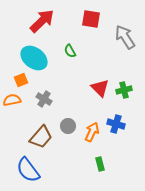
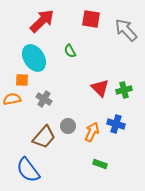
gray arrow: moved 1 px right, 7 px up; rotated 10 degrees counterclockwise
cyan ellipse: rotated 20 degrees clockwise
orange square: moved 1 px right; rotated 24 degrees clockwise
orange semicircle: moved 1 px up
brown trapezoid: moved 3 px right
green rectangle: rotated 56 degrees counterclockwise
